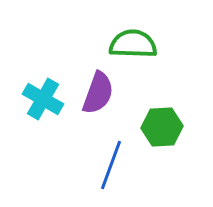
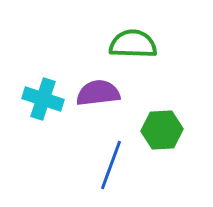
purple semicircle: rotated 117 degrees counterclockwise
cyan cross: rotated 12 degrees counterclockwise
green hexagon: moved 3 px down
